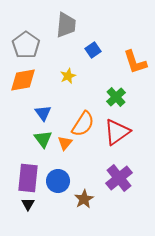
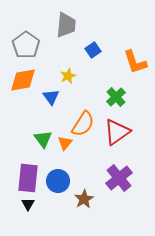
blue triangle: moved 8 px right, 16 px up
